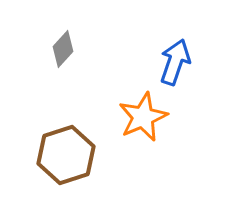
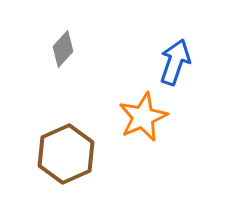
brown hexagon: moved 1 px up; rotated 6 degrees counterclockwise
